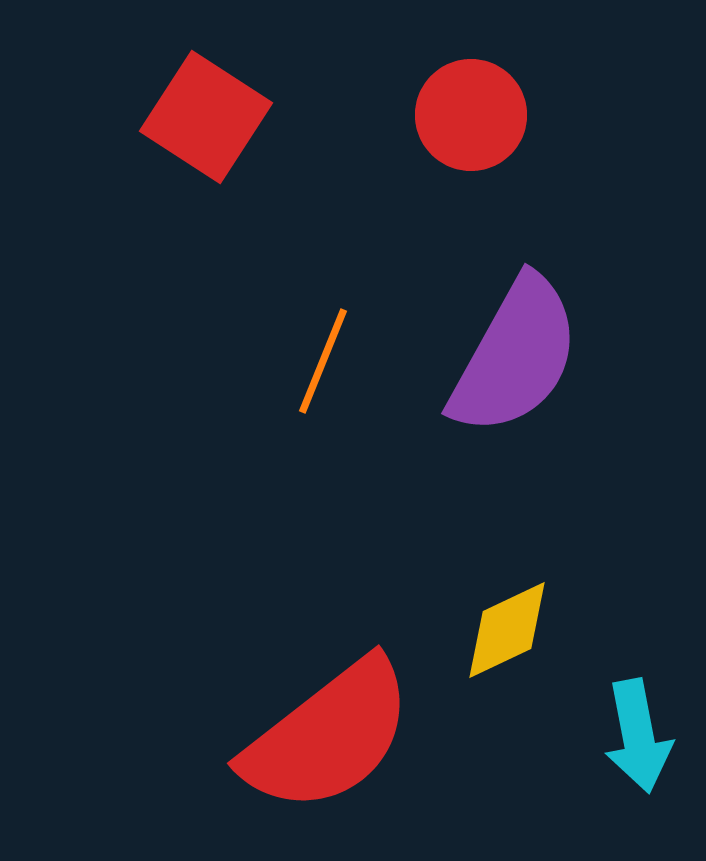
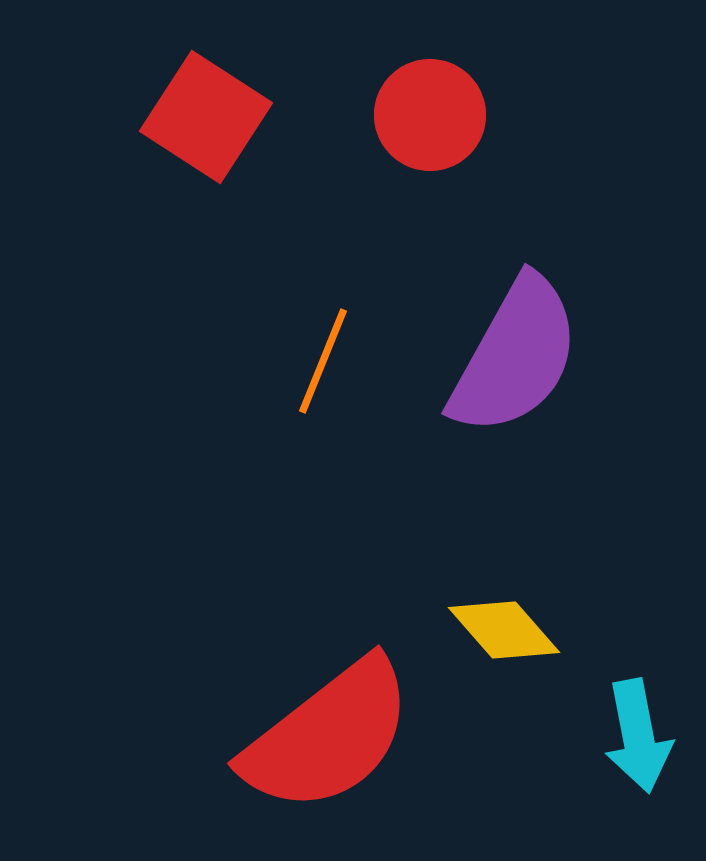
red circle: moved 41 px left
yellow diamond: moved 3 px left; rotated 74 degrees clockwise
